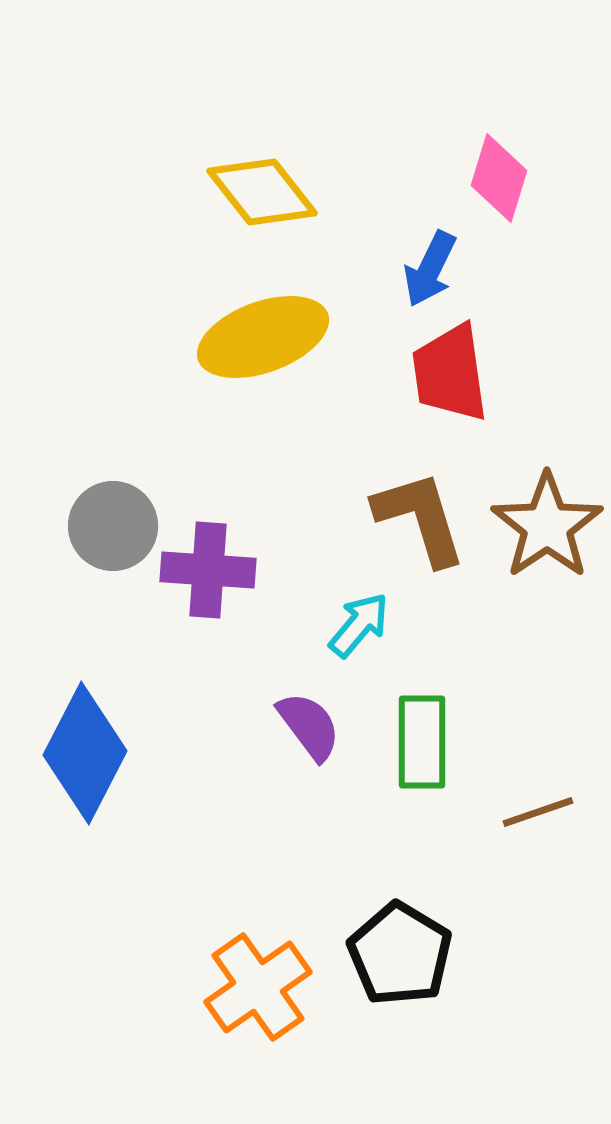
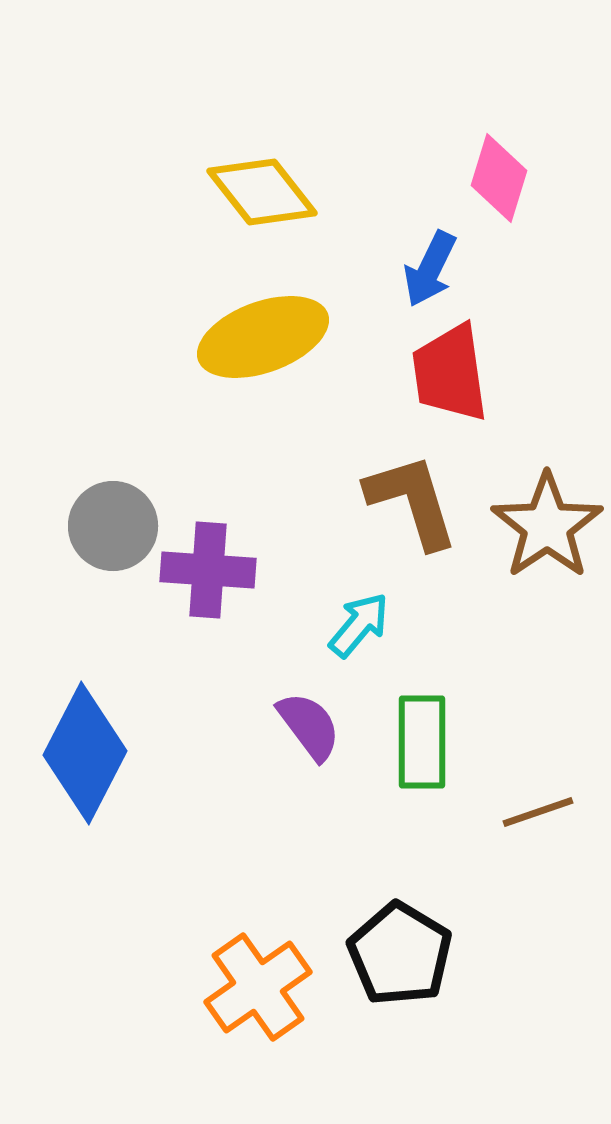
brown L-shape: moved 8 px left, 17 px up
